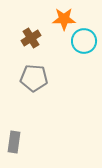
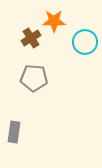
orange star: moved 10 px left, 2 px down
cyan circle: moved 1 px right, 1 px down
gray rectangle: moved 10 px up
